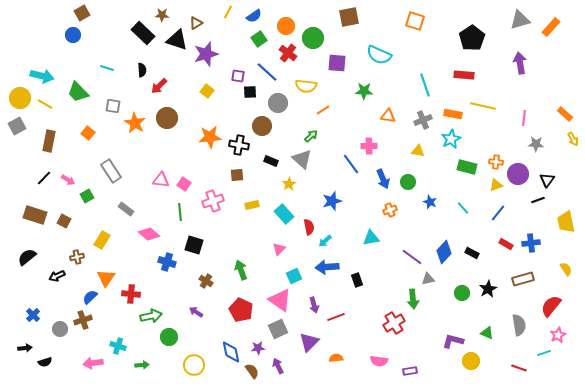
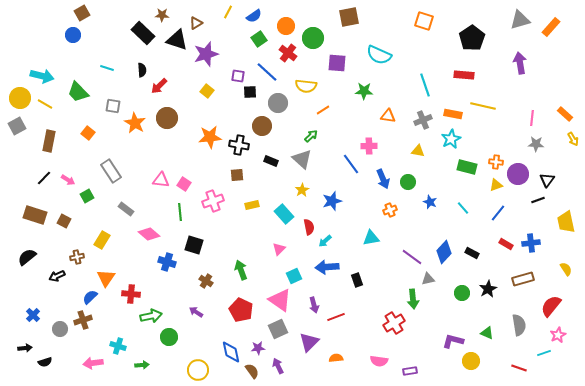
orange square at (415, 21): moved 9 px right
pink line at (524, 118): moved 8 px right
yellow star at (289, 184): moved 13 px right, 6 px down
yellow circle at (194, 365): moved 4 px right, 5 px down
